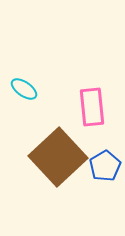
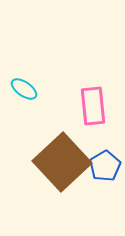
pink rectangle: moved 1 px right, 1 px up
brown square: moved 4 px right, 5 px down
